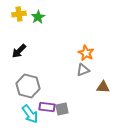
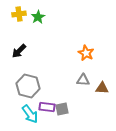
gray triangle: moved 10 px down; rotated 24 degrees clockwise
brown triangle: moved 1 px left, 1 px down
